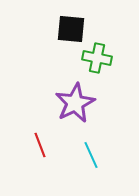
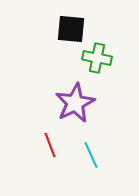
red line: moved 10 px right
